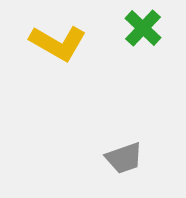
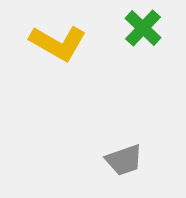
gray trapezoid: moved 2 px down
